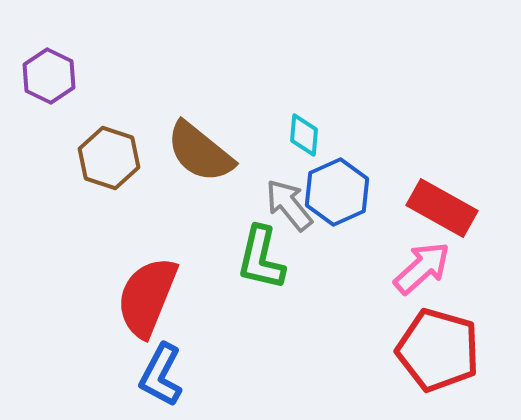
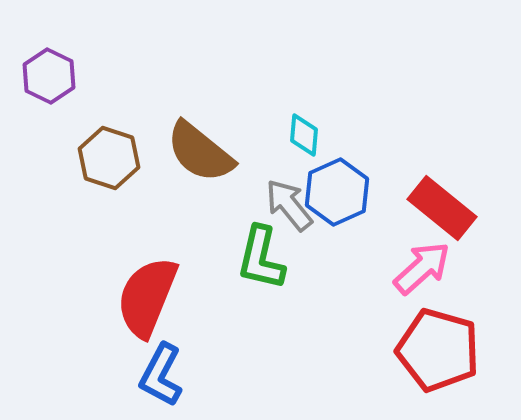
red rectangle: rotated 10 degrees clockwise
